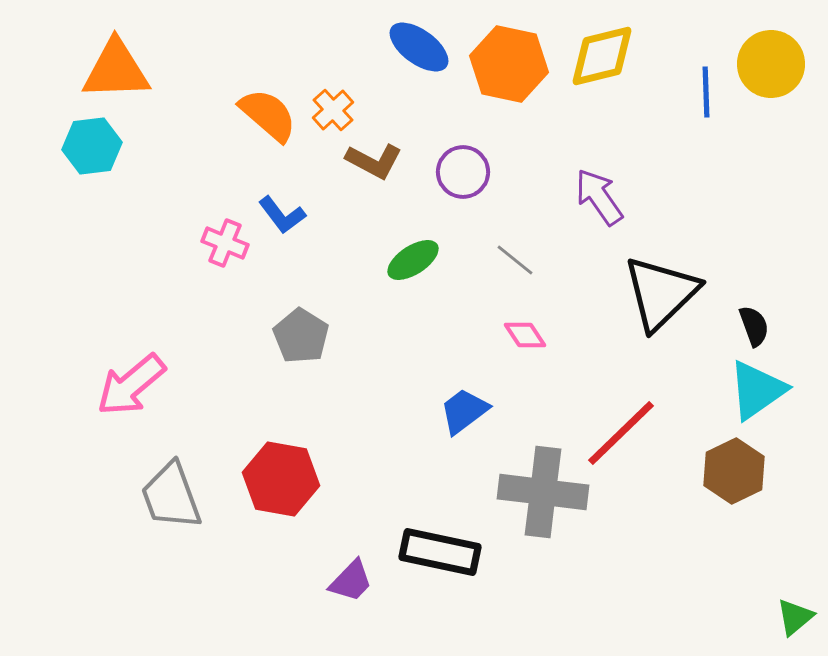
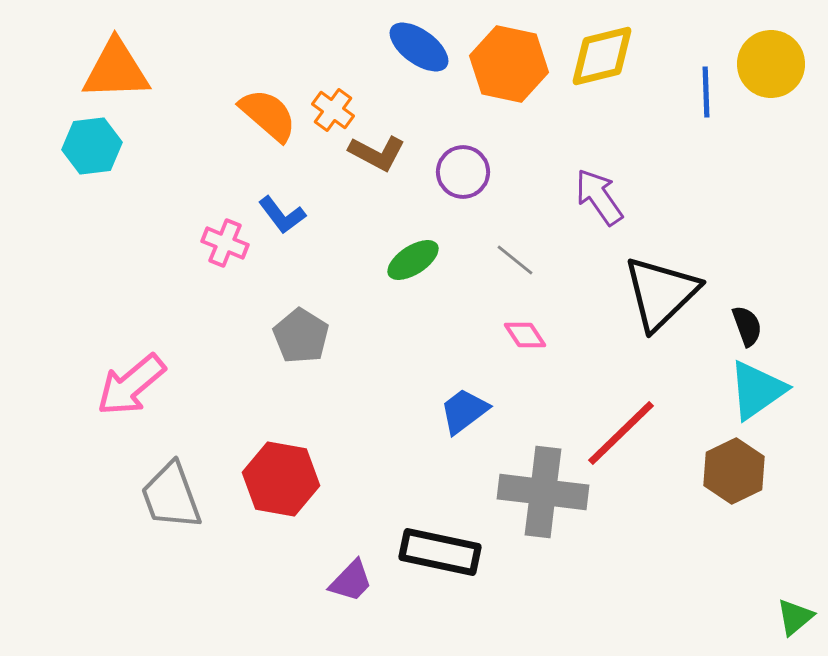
orange cross: rotated 12 degrees counterclockwise
brown L-shape: moved 3 px right, 8 px up
black semicircle: moved 7 px left
